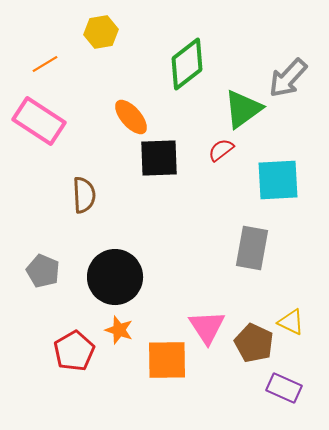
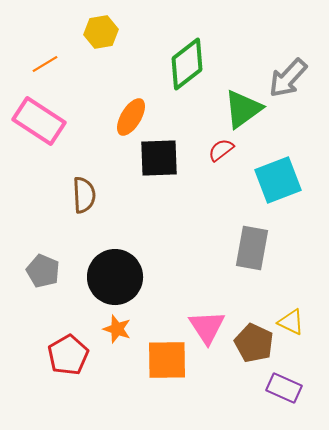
orange ellipse: rotated 72 degrees clockwise
cyan square: rotated 18 degrees counterclockwise
orange star: moved 2 px left, 1 px up
red pentagon: moved 6 px left, 4 px down
